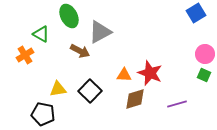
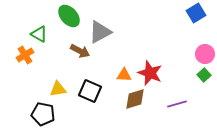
green ellipse: rotated 15 degrees counterclockwise
green triangle: moved 2 px left
green square: rotated 24 degrees clockwise
black square: rotated 20 degrees counterclockwise
